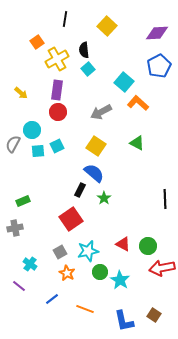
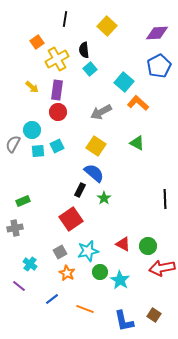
cyan square at (88, 69): moved 2 px right
yellow arrow at (21, 93): moved 11 px right, 6 px up
